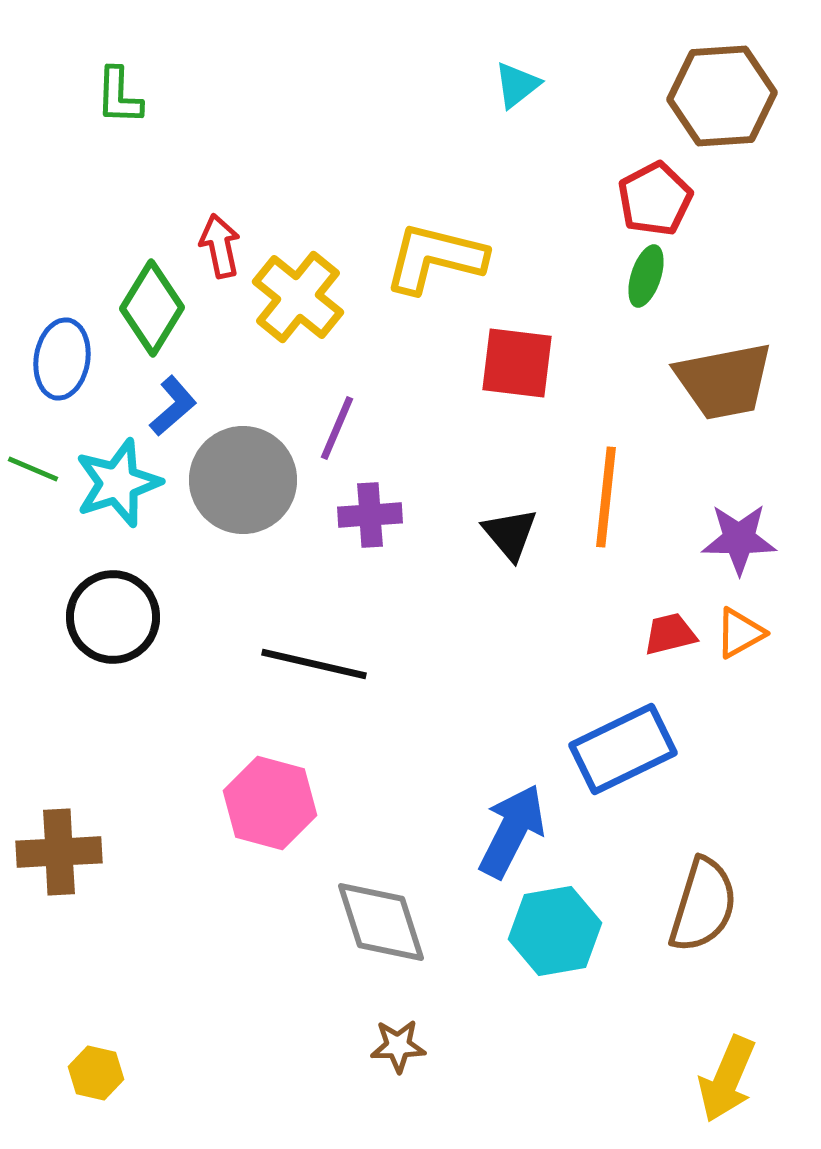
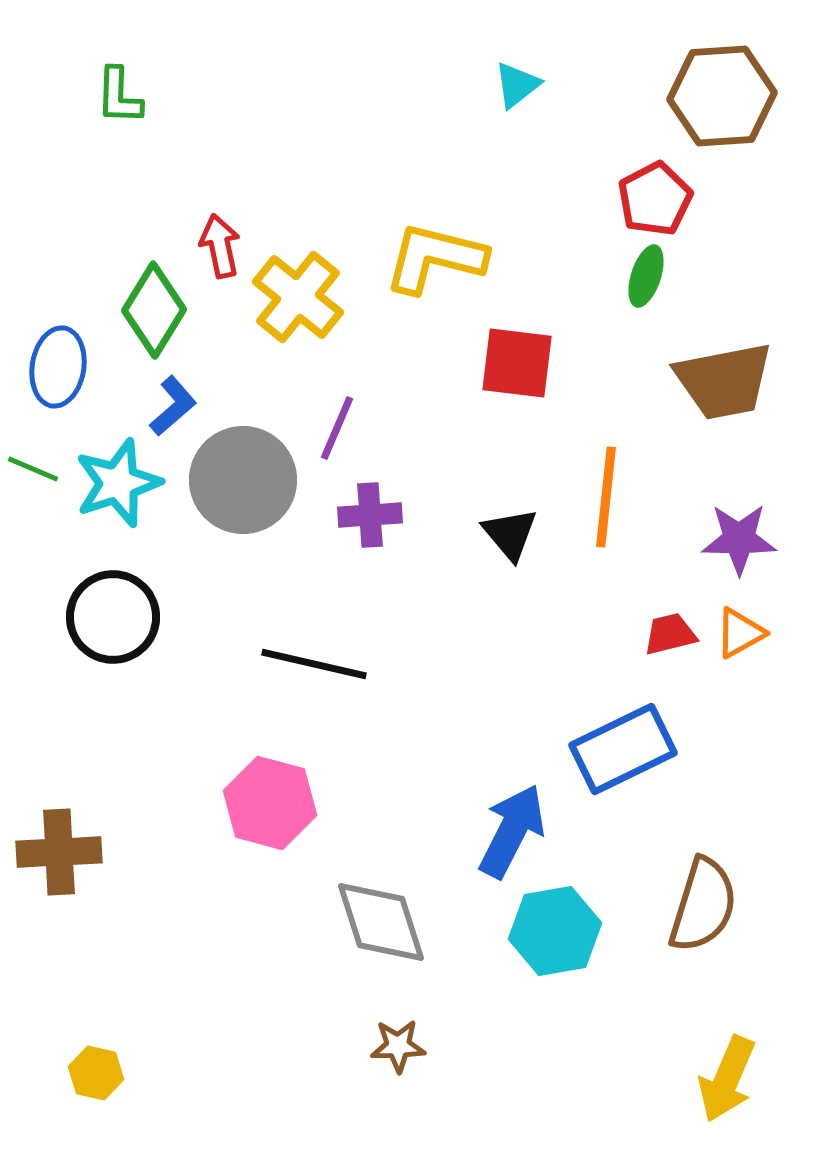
green diamond: moved 2 px right, 2 px down
blue ellipse: moved 4 px left, 8 px down
